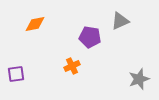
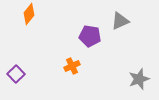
orange diamond: moved 6 px left, 10 px up; rotated 40 degrees counterclockwise
purple pentagon: moved 1 px up
purple square: rotated 36 degrees counterclockwise
